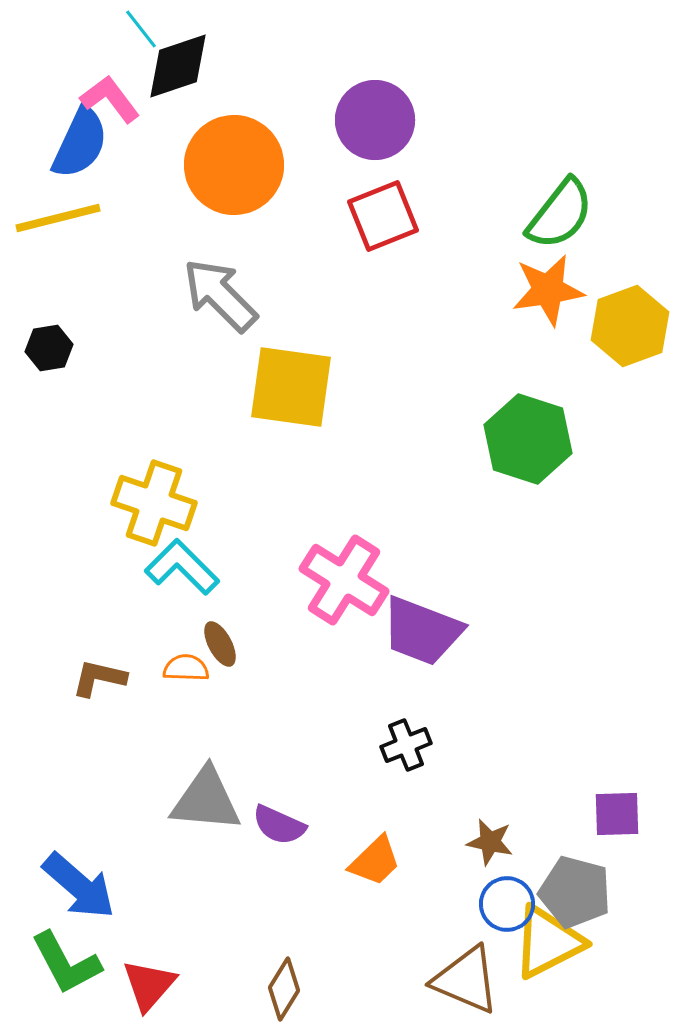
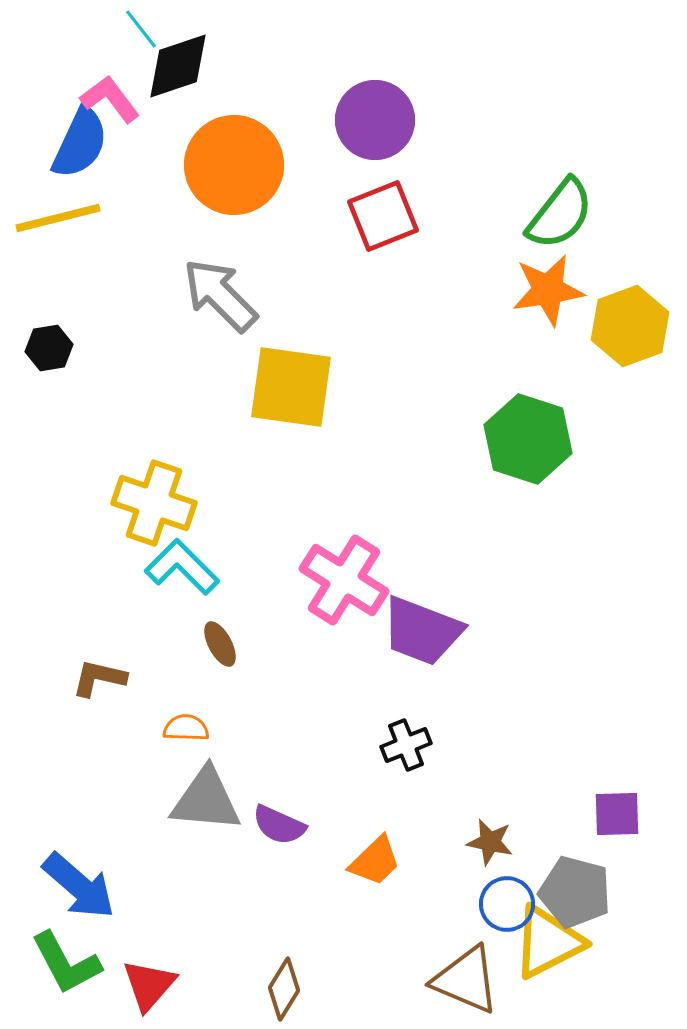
orange semicircle: moved 60 px down
